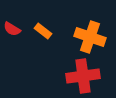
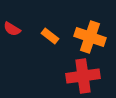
orange rectangle: moved 7 px right, 5 px down
